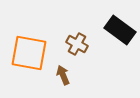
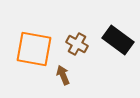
black rectangle: moved 2 px left, 10 px down
orange square: moved 5 px right, 4 px up
